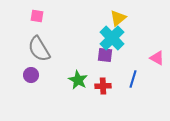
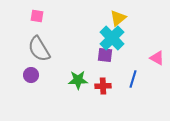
green star: rotated 30 degrees counterclockwise
